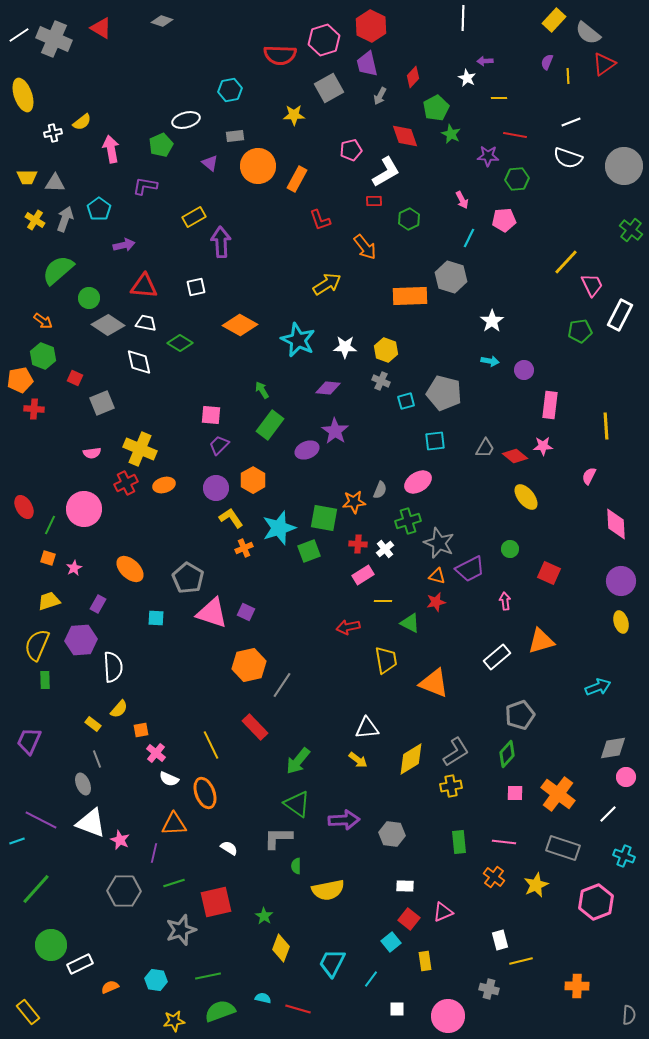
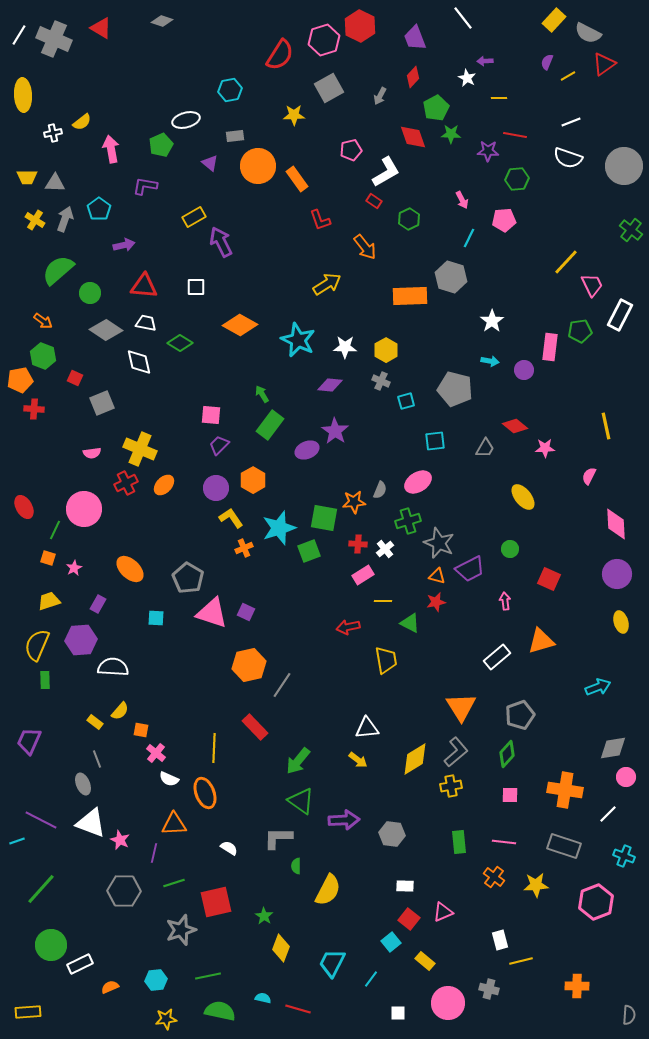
white line at (463, 18): rotated 40 degrees counterclockwise
red hexagon at (371, 26): moved 11 px left
gray semicircle at (588, 33): rotated 12 degrees counterclockwise
white line at (19, 35): rotated 25 degrees counterclockwise
red semicircle at (280, 55): rotated 60 degrees counterclockwise
purple trapezoid at (367, 64): moved 48 px right, 26 px up; rotated 8 degrees counterclockwise
yellow line at (568, 76): rotated 63 degrees clockwise
yellow ellipse at (23, 95): rotated 16 degrees clockwise
green star at (451, 134): rotated 24 degrees counterclockwise
red diamond at (405, 136): moved 8 px right, 1 px down
purple star at (488, 156): moved 5 px up
orange rectangle at (297, 179): rotated 65 degrees counterclockwise
red rectangle at (374, 201): rotated 35 degrees clockwise
purple arrow at (221, 242): rotated 24 degrees counterclockwise
white square at (196, 287): rotated 12 degrees clockwise
green circle at (89, 298): moved 1 px right, 5 px up
gray diamond at (108, 325): moved 2 px left, 5 px down
yellow hexagon at (386, 350): rotated 10 degrees clockwise
purple diamond at (328, 388): moved 2 px right, 3 px up
green arrow at (262, 390): moved 4 px down
gray pentagon at (444, 393): moved 11 px right, 4 px up
pink rectangle at (550, 405): moved 58 px up
yellow line at (606, 426): rotated 8 degrees counterclockwise
pink star at (543, 446): moved 2 px right, 2 px down
red diamond at (515, 456): moved 30 px up
orange ellipse at (164, 485): rotated 30 degrees counterclockwise
yellow ellipse at (526, 497): moved 3 px left
green line at (50, 525): moved 5 px right, 5 px down
red square at (549, 573): moved 6 px down
purple circle at (621, 581): moved 4 px left, 7 px up
white semicircle at (113, 667): rotated 84 degrees counterclockwise
orange triangle at (434, 683): moved 27 px right, 24 px down; rotated 36 degrees clockwise
yellow semicircle at (119, 709): moved 1 px right, 2 px down
yellow rectangle at (93, 724): moved 2 px right, 2 px up
orange square at (141, 730): rotated 21 degrees clockwise
yellow line at (211, 745): moved 3 px right, 3 px down; rotated 28 degrees clockwise
gray L-shape at (456, 752): rotated 8 degrees counterclockwise
yellow diamond at (411, 759): moved 4 px right
pink square at (515, 793): moved 5 px left, 2 px down
orange cross at (558, 794): moved 7 px right, 4 px up; rotated 28 degrees counterclockwise
green triangle at (297, 804): moved 4 px right, 3 px up
gray rectangle at (563, 848): moved 1 px right, 2 px up
yellow star at (536, 885): rotated 20 degrees clockwise
green line at (36, 889): moved 5 px right
yellow semicircle at (328, 890): rotated 52 degrees counterclockwise
yellow rectangle at (425, 961): rotated 42 degrees counterclockwise
cyan hexagon at (156, 980): rotated 15 degrees counterclockwise
white square at (397, 1009): moved 1 px right, 4 px down
green semicircle at (220, 1011): rotated 32 degrees clockwise
yellow rectangle at (28, 1012): rotated 55 degrees counterclockwise
pink circle at (448, 1016): moved 13 px up
yellow star at (174, 1021): moved 8 px left, 2 px up
